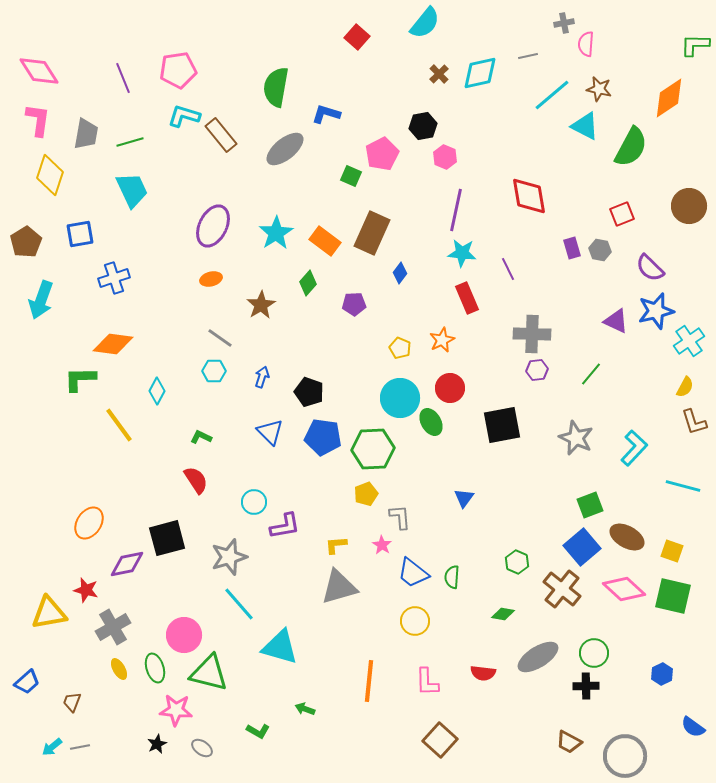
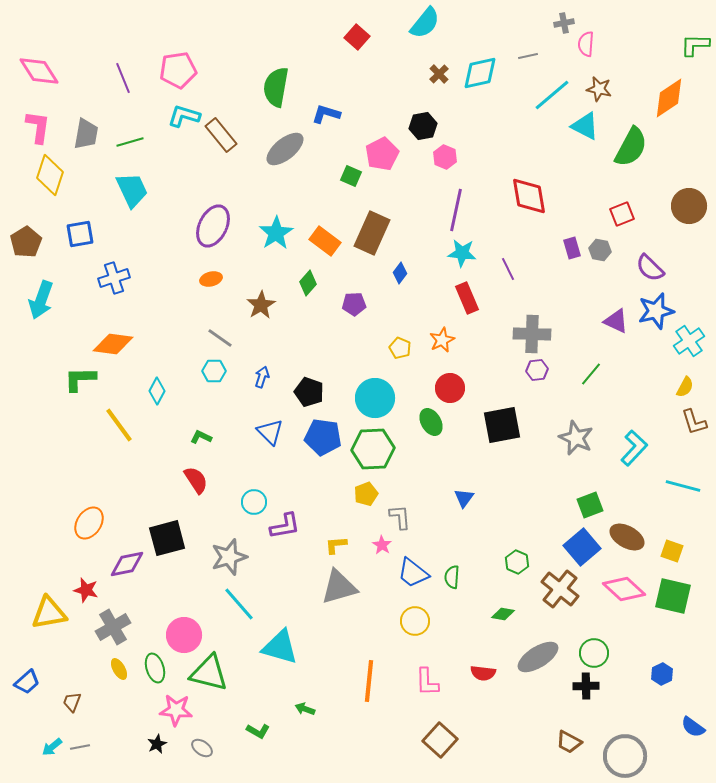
pink L-shape at (38, 120): moved 7 px down
cyan circle at (400, 398): moved 25 px left
brown cross at (562, 589): moved 2 px left
